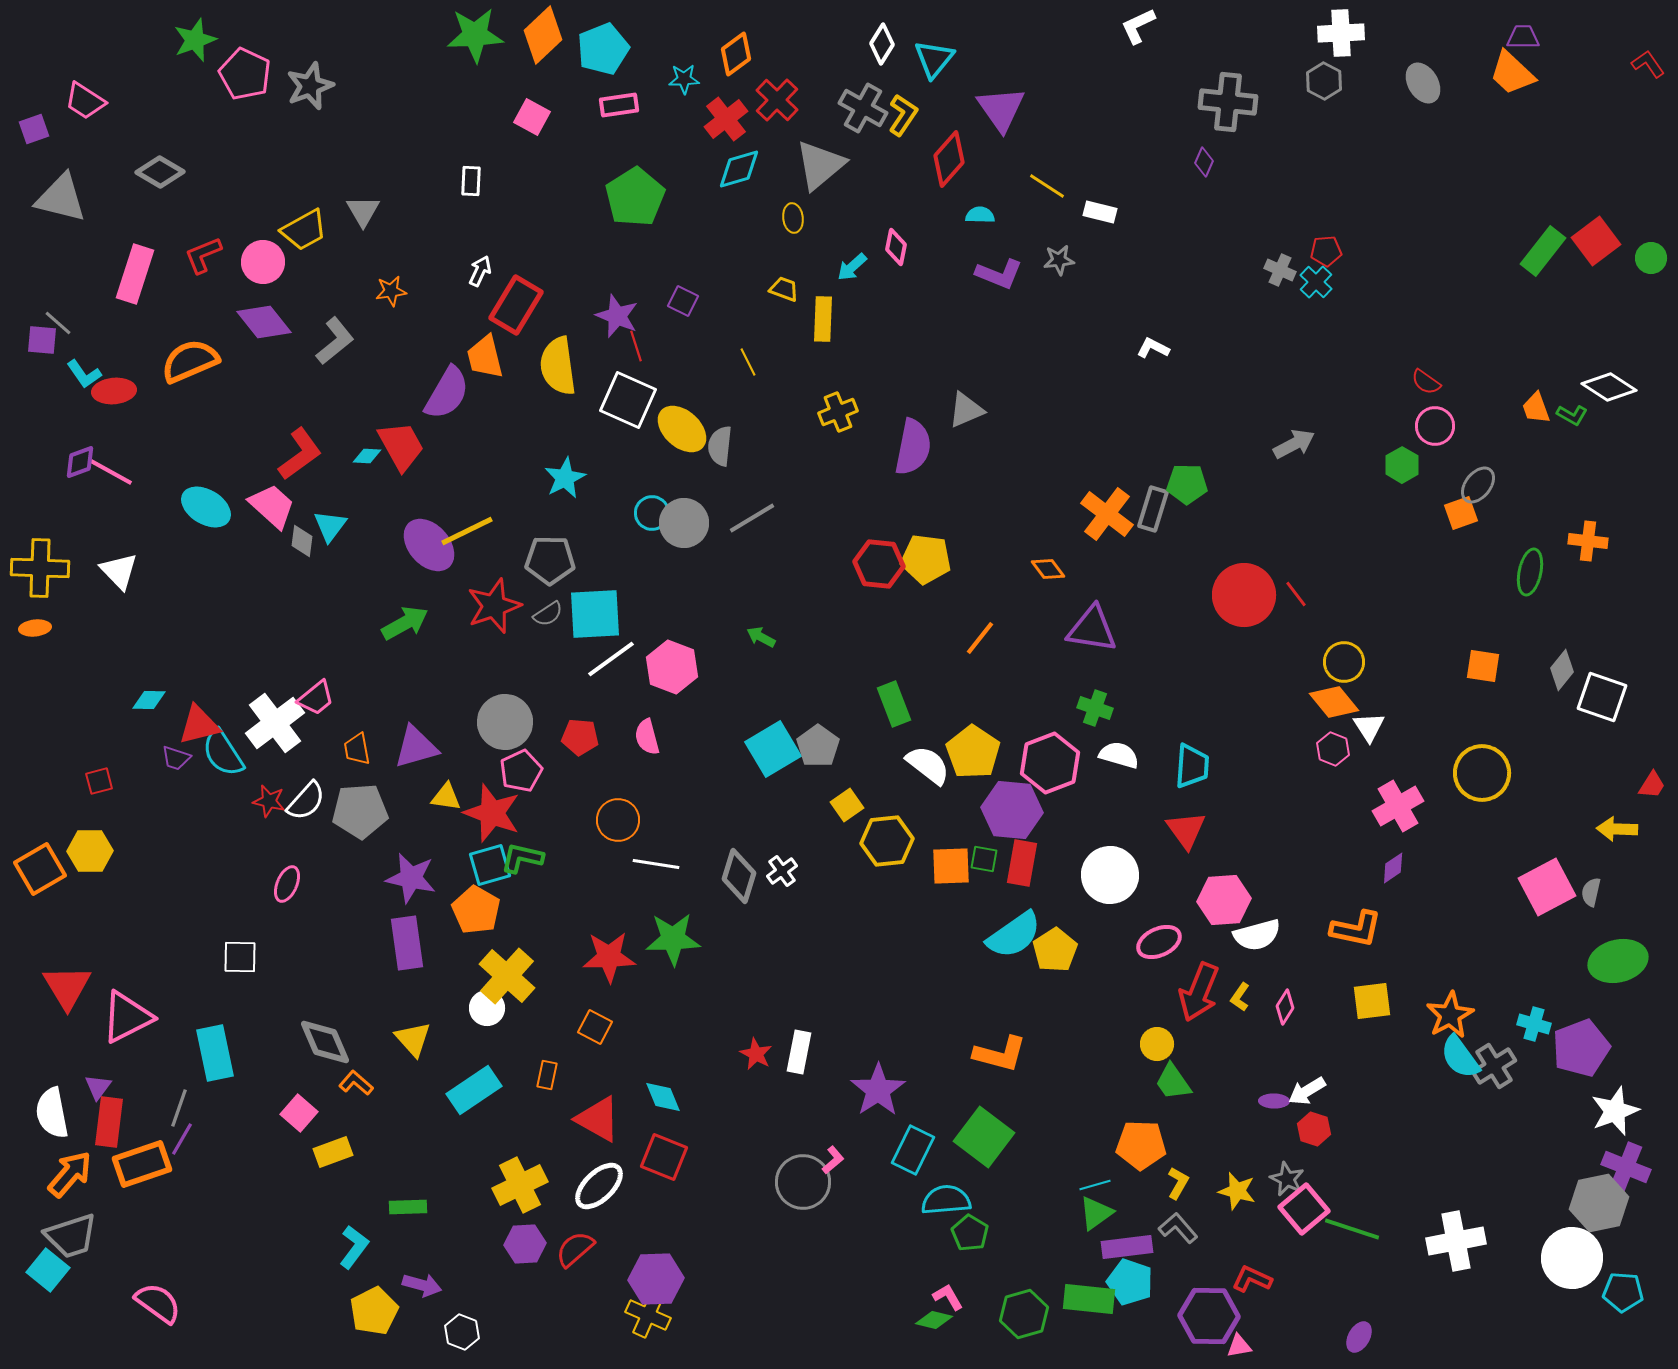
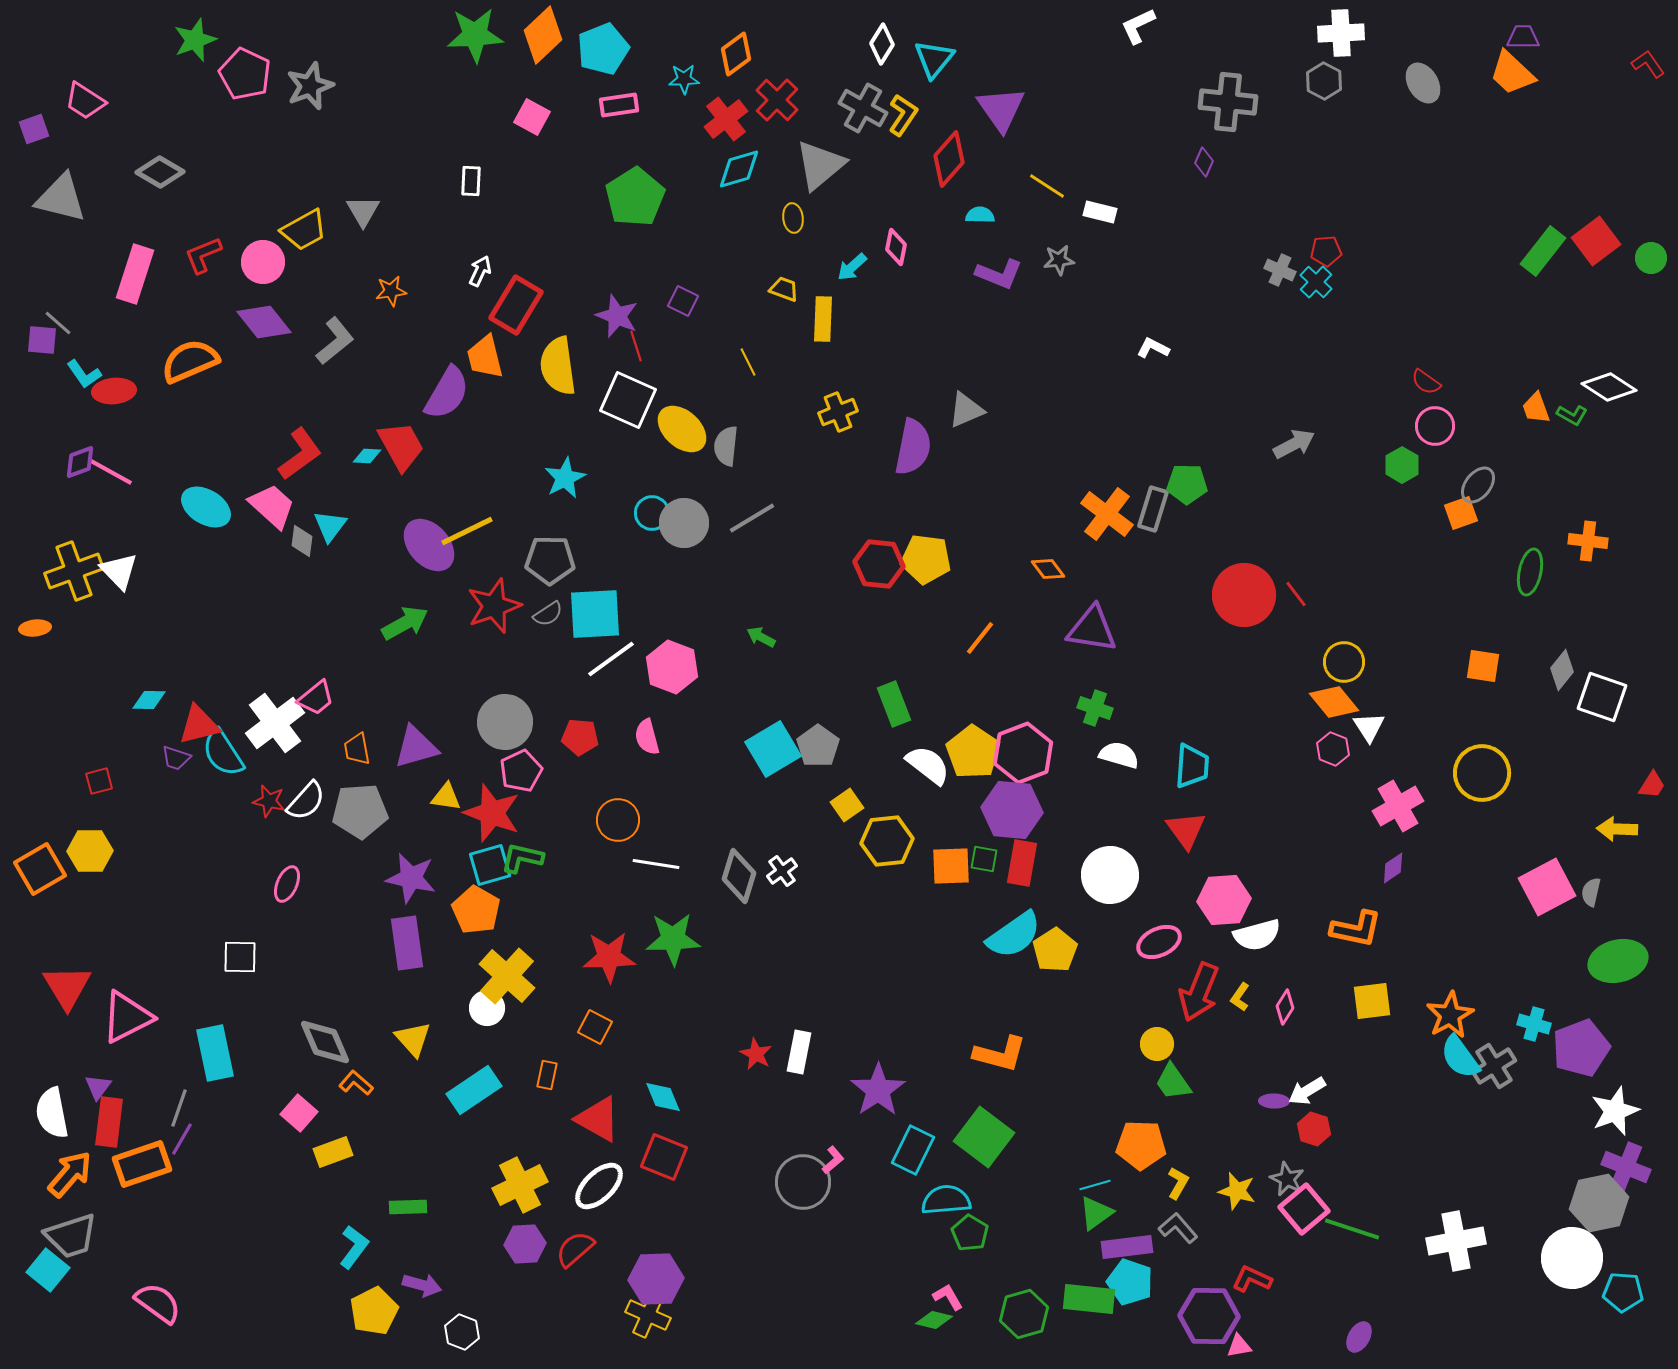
gray semicircle at (720, 446): moved 6 px right
yellow cross at (40, 568): moved 34 px right, 3 px down; rotated 22 degrees counterclockwise
pink hexagon at (1050, 763): moved 27 px left, 10 px up
